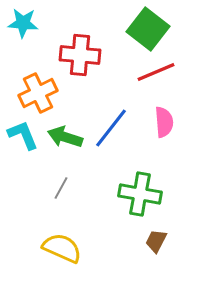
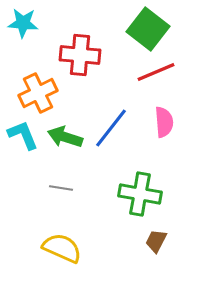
gray line: rotated 70 degrees clockwise
